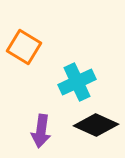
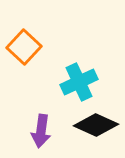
orange square: rotated 12 degrees clockwise
cyan cross: moved 2 px right
